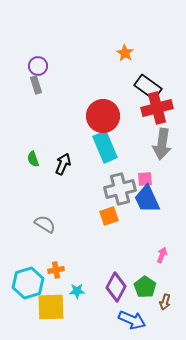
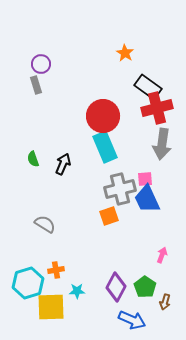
purple circle: moved 3 px right, 2 px up
